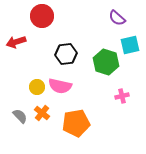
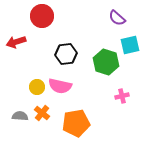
gray semicircle: rotated 42 degrees counterclockwise
